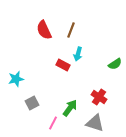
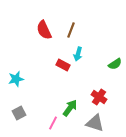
gray square: moved 13 px left, 10 px down
